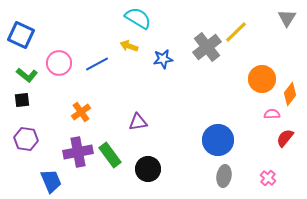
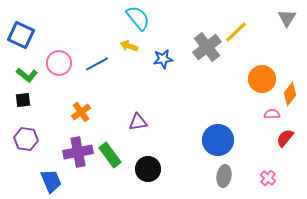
cyan semicircle: rotated 20 degrees clockwise
black square: moved 1 px right
